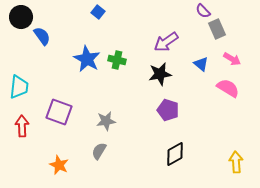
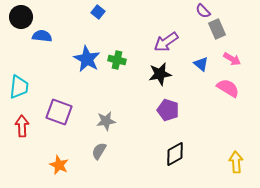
blue semicircle: rotated 48 degrees counterclockwise
